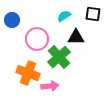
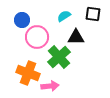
blue circle: moved 10 px right
pink circle: moved 2 px up
